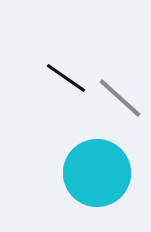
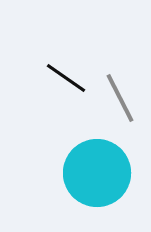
gray line: rotated 21 degrees clockwise
